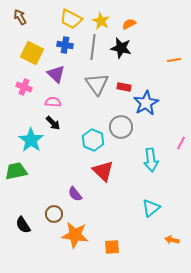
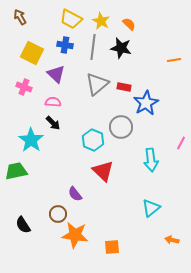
orange semicircle: rotated 72 degrees clockwise
gray triangle: rotated 25 degrees clockwise
brown circle: moved 4 px right
